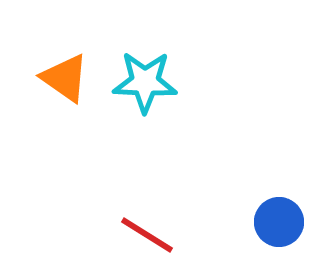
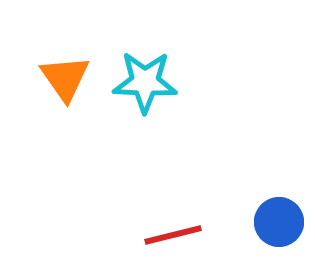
orange triangle: rotated 20 degrees clockwise
red line: moved 26 px right; rotated 46 degrees counterclockwise
